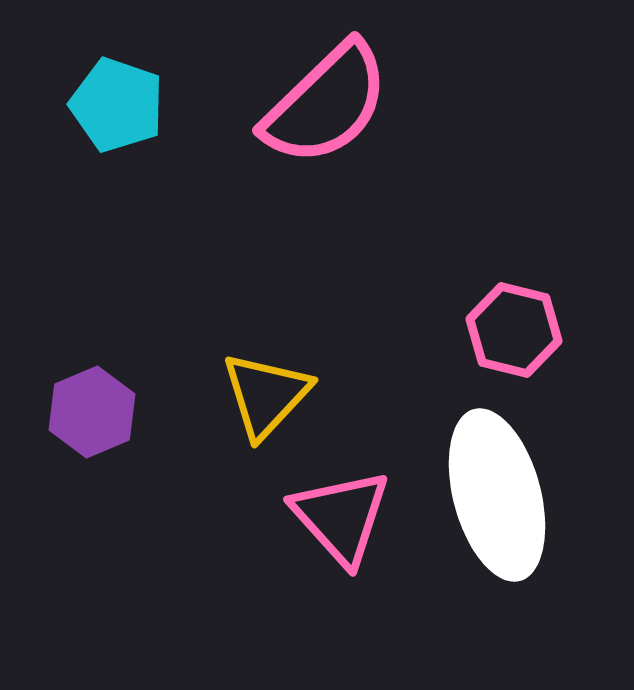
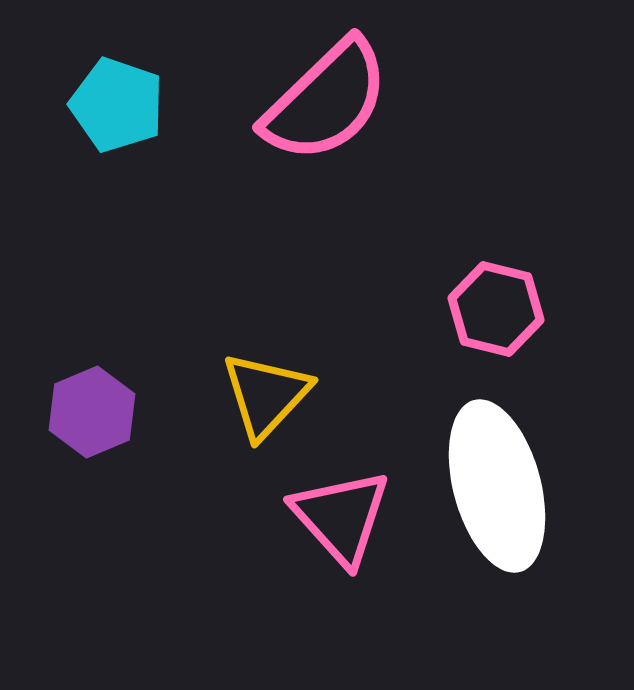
pink semicircle: moved 3 px up
pink hexagon: moved 18 px left, 21 px up
white ellipse: moved 9 px up
